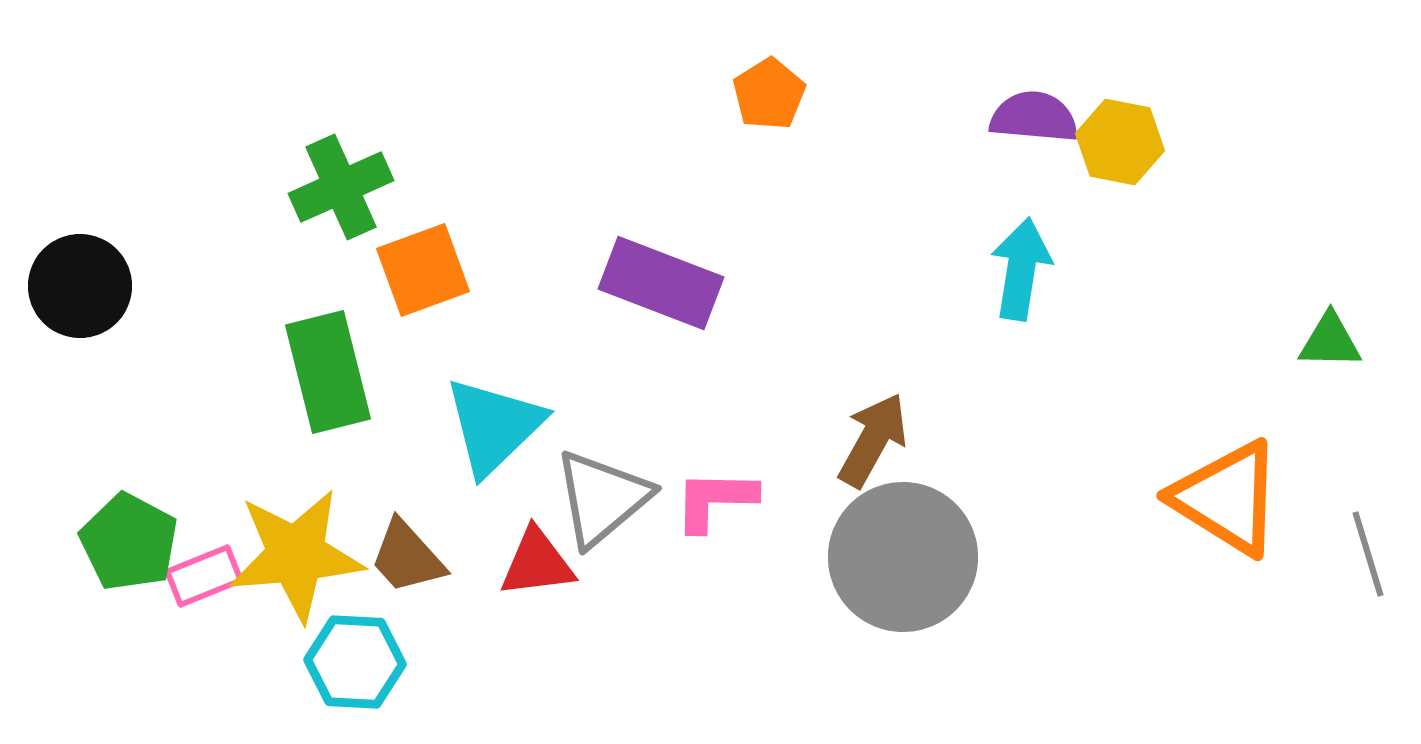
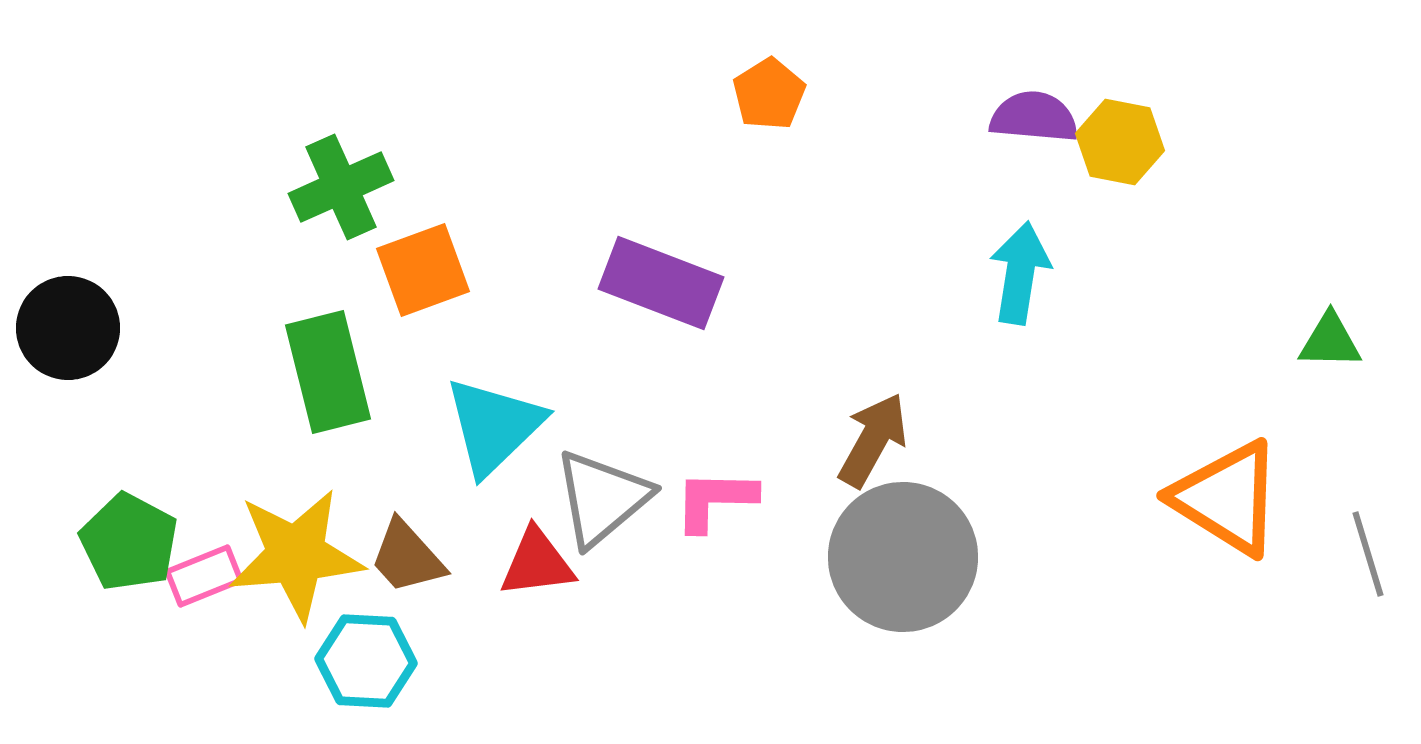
cyan arrow: moved 1 px left, 4 px down
black circle: moved 12 px left, 42 px down
cyan hexagon: moved 11 px right, 1 px up
